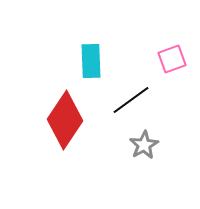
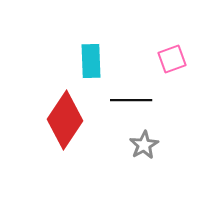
black line: rotated 36 degrees clockwise
